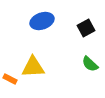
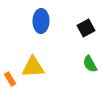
blue ellipse: moved 1 px left; rotated 70 degrees counterclockwise
green semicircle: rotated 18 degrees clockwise
orange rectangle: rotated 32 degrees clockwise
